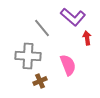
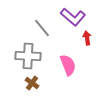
brown cross: moved 8 px left, 2 px down; rotated 32 degrees counterclockwise
